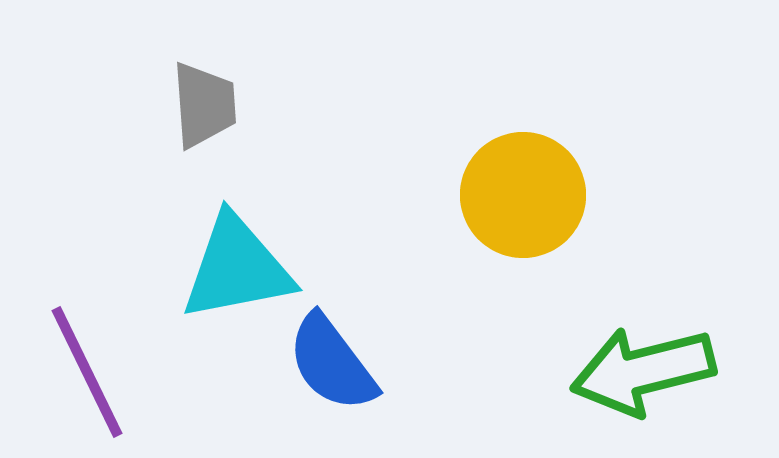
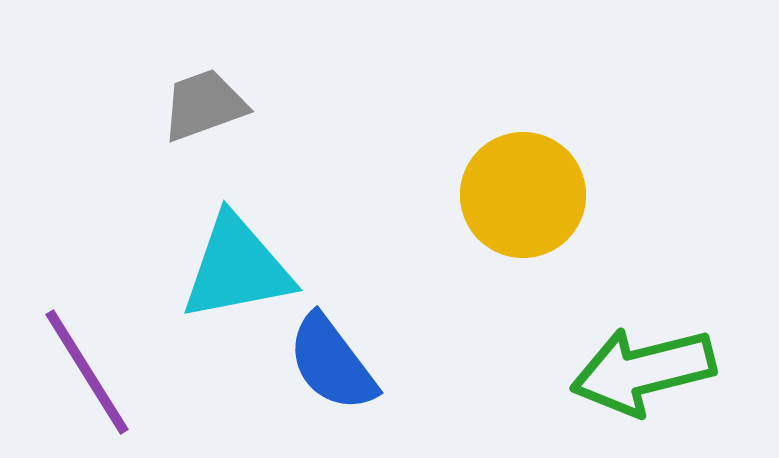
gray trapezoid: rotated 106 degrees counterclockwise
purple line: rotated 6 degrees counterclockwise
